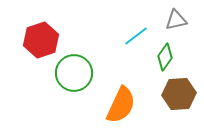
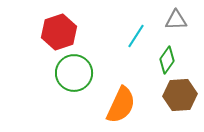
gray triangle: rotated 10 degrees clockwise
cyan line: rotated 20 degrees counterclockwise
red hexagon: moved 18 px right, 8 px up
green diamond: moved 2 px right, 3 px down
brown hexagon: moved 1 px right, 1 px down
